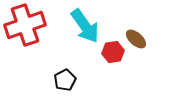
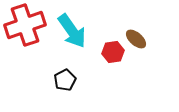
cyan arrow: moved 13 px left, 5 px down
